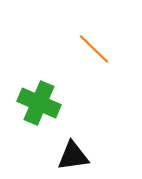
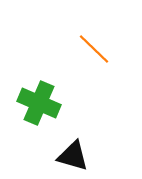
black triangle: rotated 24 degrees clockwise
